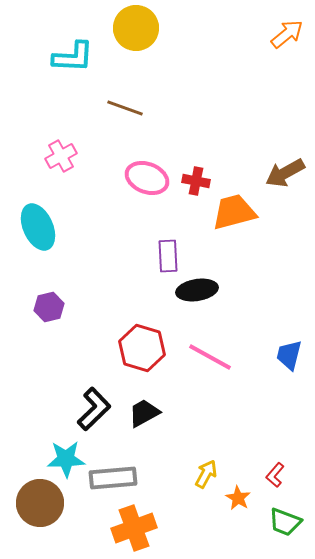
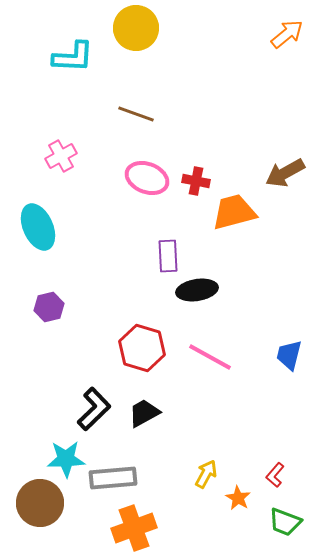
brown line: moved 11 px right, 6 px down
